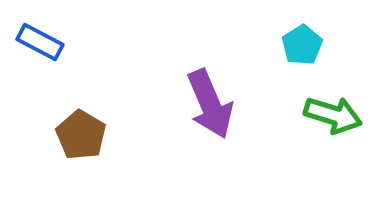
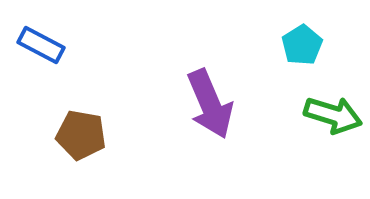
blue rectangle: moved 1 px right, 3 px down
brown pentagon: rotated 21 degrees counterclockwise
